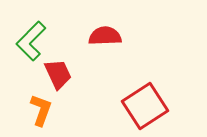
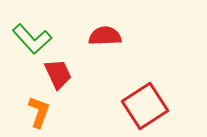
green L-shape: moved 1 px right, 2 px up; rotated 87 degrees counterclockwise
orange L-shape: moved 2 px left, 2 px down
